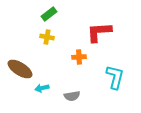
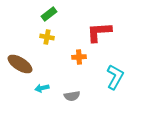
brown ellipse: moved 5 px up
cyan L-shape: rotated 15 degrees clockwise
